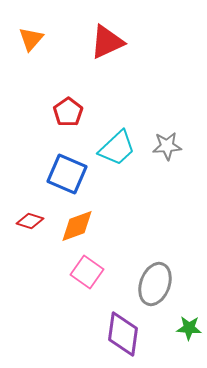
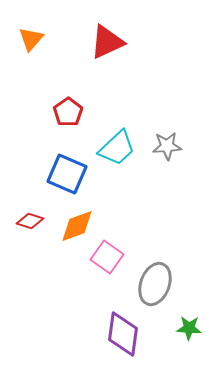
pink square: moved 20 px right, 15 px up
